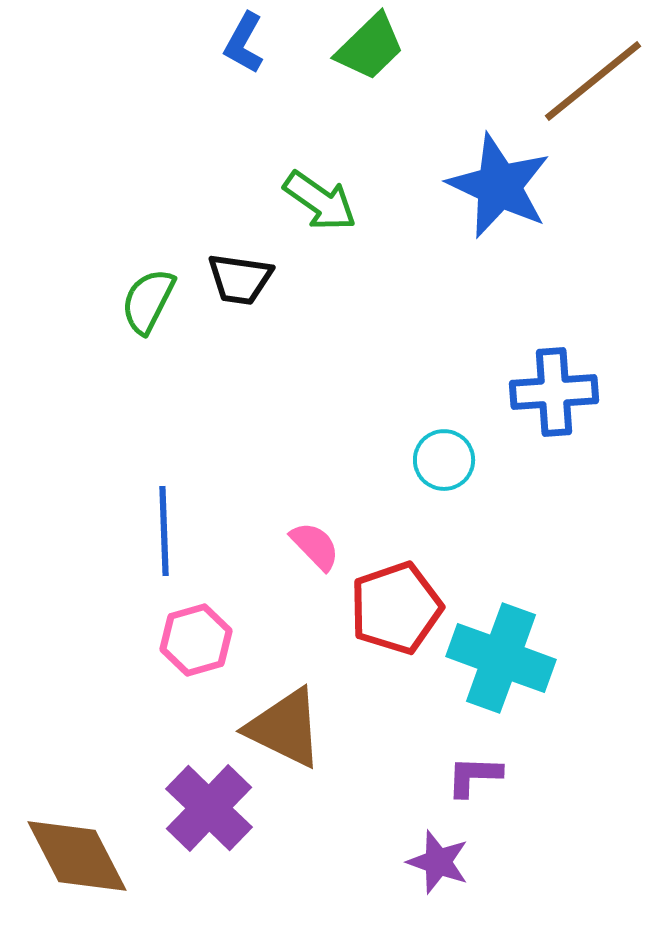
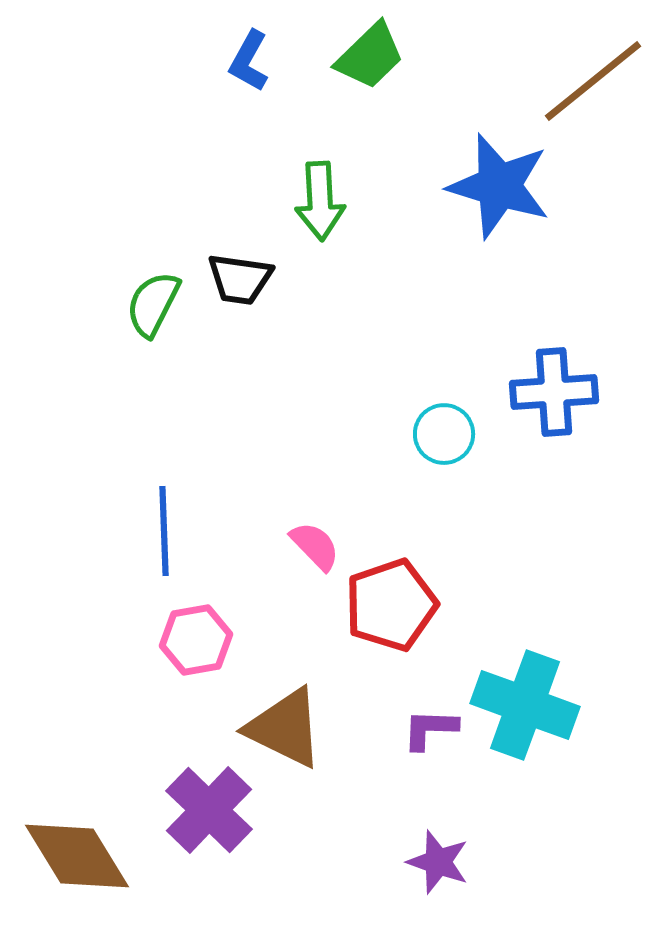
blue L-shape: moved 5 px right, 18 px down
green trapezoid: moved 9 px down
blue star: rotated 8 degrees counterclockwise
green arrow: rotated 52 degrees clockwise
green semicircle: moved 5 px right, 3 px down
cyan circle: moved 26 px up
red pentagon: moved 5 px left, 3 px up
pink hexagon: rotated 6 degrees clockwise
cyan cross: moved 24 px right, 47 px down
purple L-shape: moved 44 px left, 47 px up
purple cross: moved 2 px down
brown diamond: rotated 4 degrees counterclockwise
